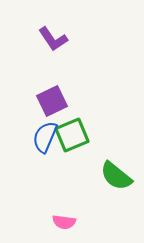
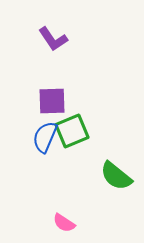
purple square: rotated 24 degrees clockwise
green square: moved 4 px up
pink semicircle: moved 1 px down; rotated 25 degrees clockwise
